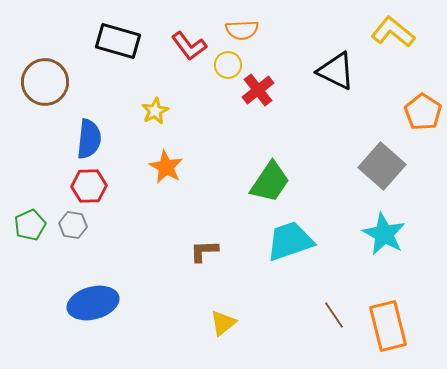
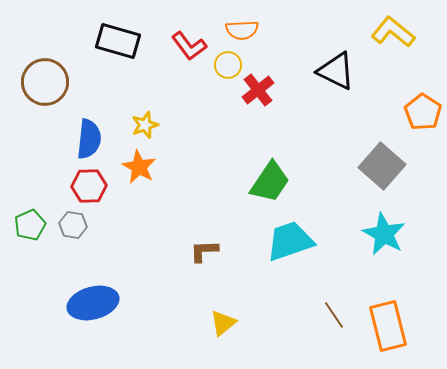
yellow star: moved 10 px left, 14 px down; rotated 8 degrees clockwise
orange star: moved 27 px left
